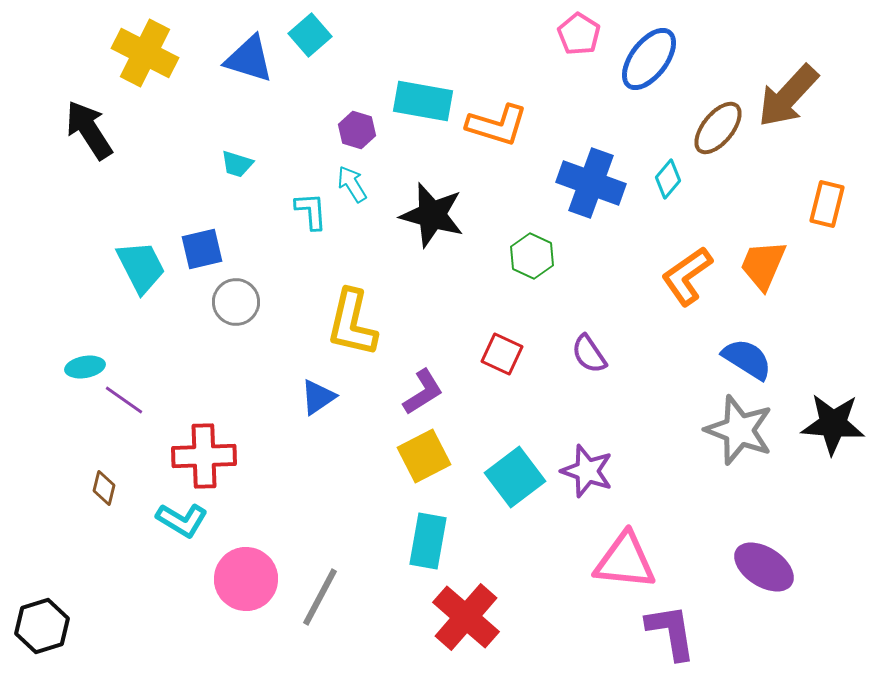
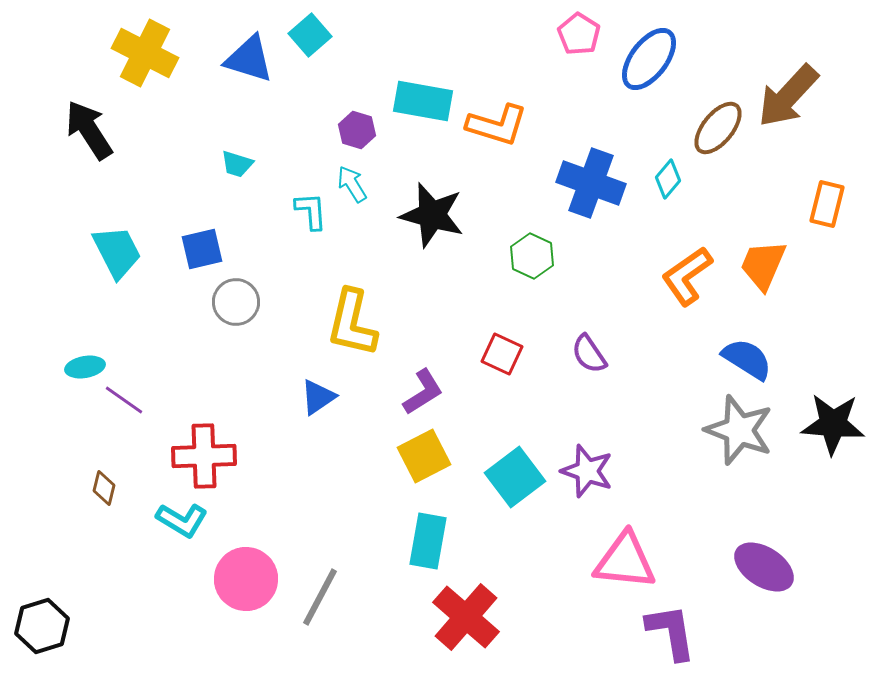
cyan trapezoid at (141, 267): moved 24 px left, 15 px up
